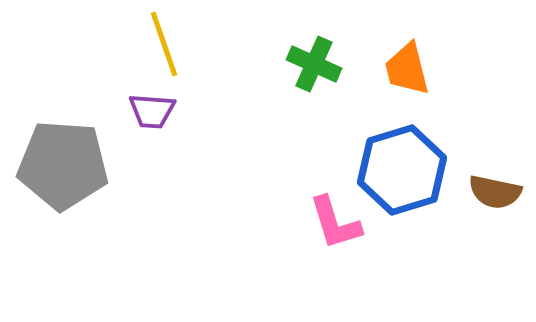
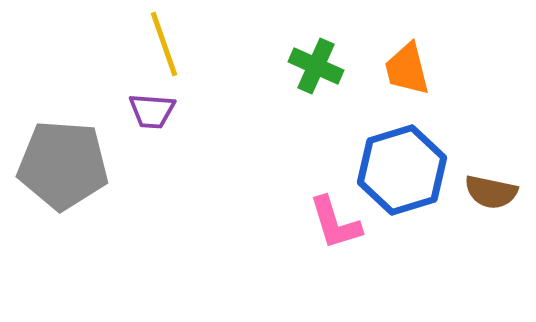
green cross: moved 2 px right, 2 px down
brown semicircle: moved 4 px left
